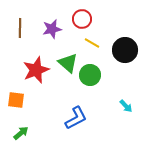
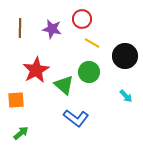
purple star: rotated 24 degrees clockwise
black circle: moved 6 px down
green triangle: moved 4 px left, 22 px down
red star: rotated 8 degrees counterclockwise
green circle: moved 1 px left, 3 px up
orange square: rotated 12 degrees counterclockwise
cyan arrow: moved 10 px up
blue L-shape: rotated 65 degrees clockwise
